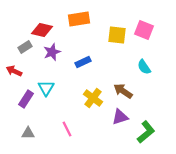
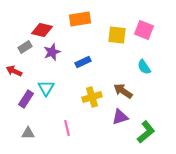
orange rectangle: moved 1 px right
yellow cross: moved 1 px left, 1 px up; rotated 36 degrees clockwise
pink line: moved 1 px up; rotated 14 degrees clockwise
